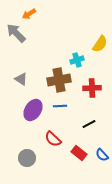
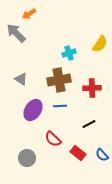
cyan cross: moved 8 px left, 7 px up
red rectangle: moved 1 px left
